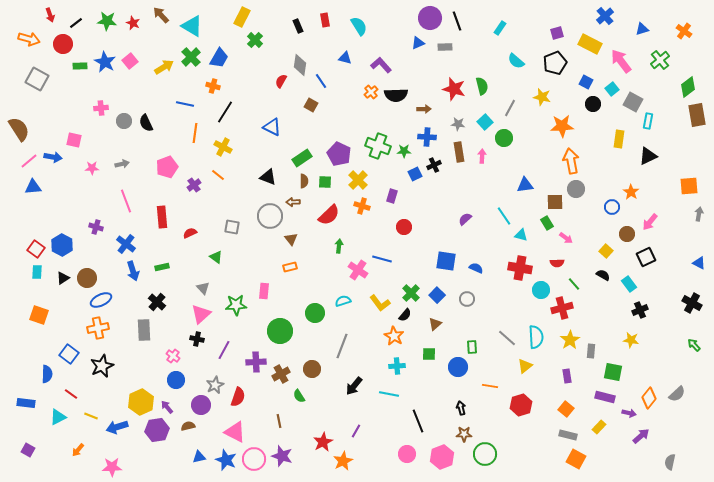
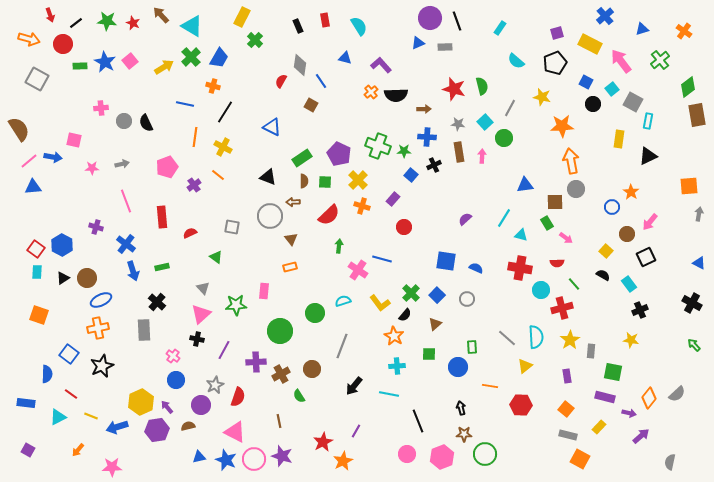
orange line at (195, 133): moved 4 px down
blue square at (415, 174): moved 4 px left, 1 px down; rotated 24 degrees counterclockwise
purple rectangle at (392, 196): moved 1 px right, 3 px down; rotated 24 degrees clockwise
cyan line at (504, 216): moved 2 px down; rotated 66 degrees clockwise
red hexagon at (521, 405): rotated 20 degrees clockwise
orange square at (576, 459): moved 4 px right
